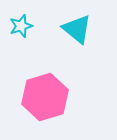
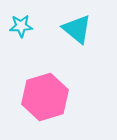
cyan star: rotated 15 degrees clockwise
